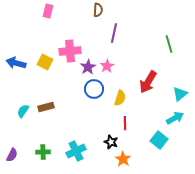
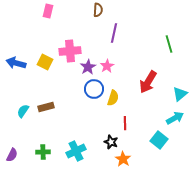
yellow semicircle: moved 7 px left
